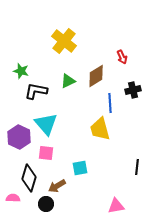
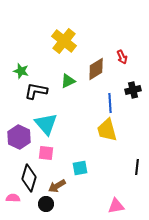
brown diamond: moved 7 px up
yellow trapezoid: moved 7 px right, 1 px down
